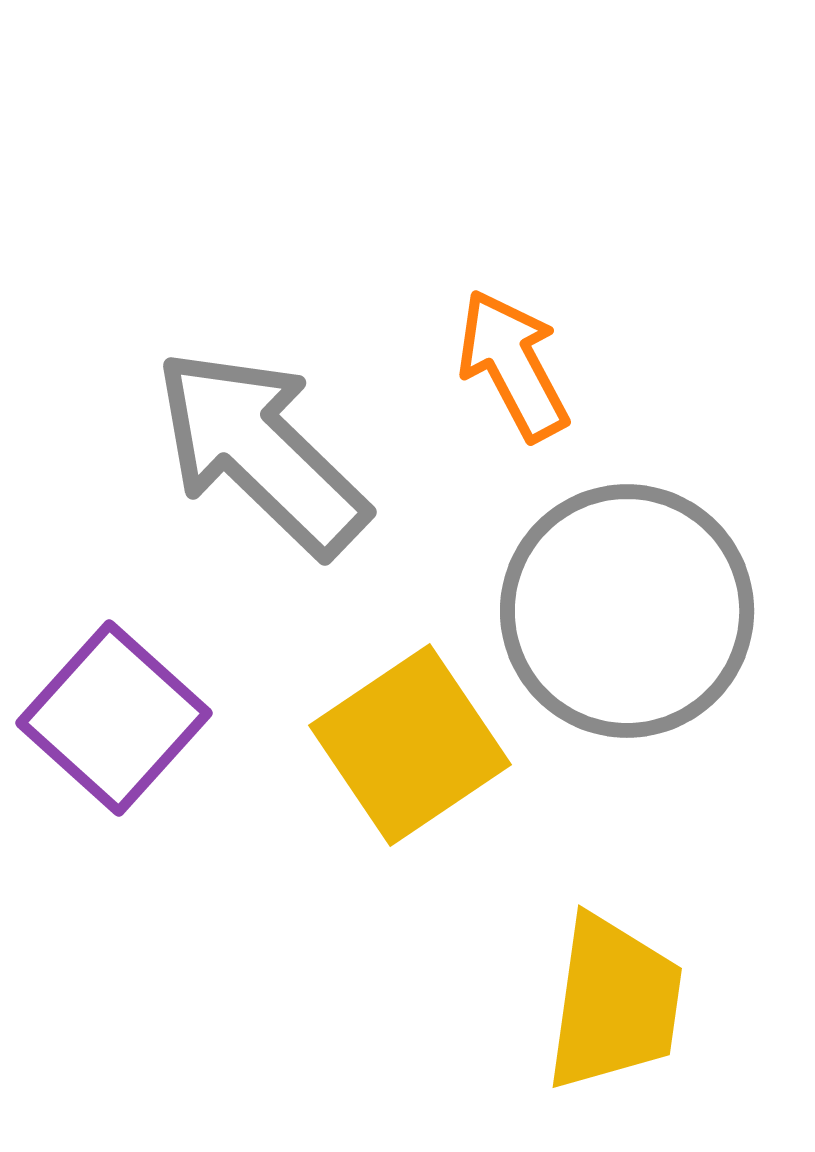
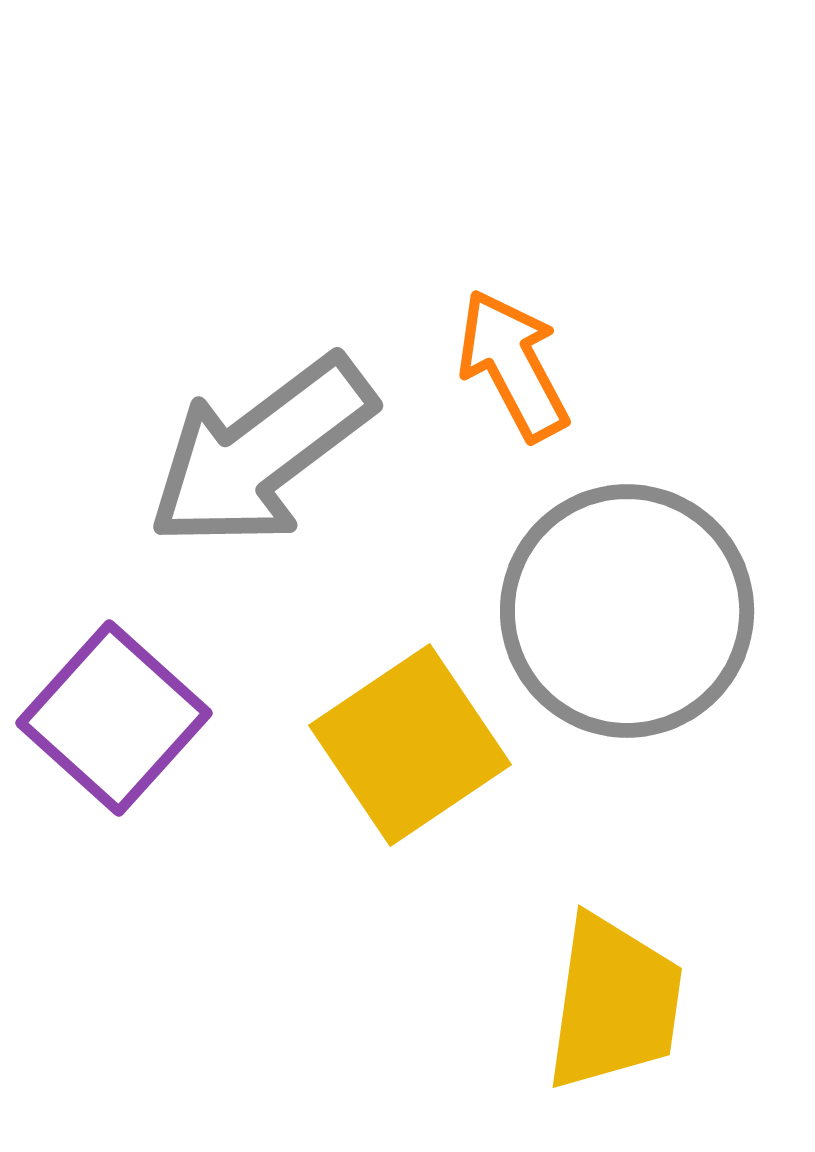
gray arrow: rotated 81 degrees counterclockwise
